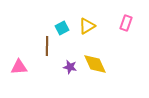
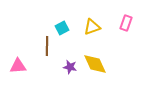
yellow triangle: moved 5 px right, 1 px down; rotated 12 degrees clockwise
pink triangle: moved 1 px left, 1 px up
